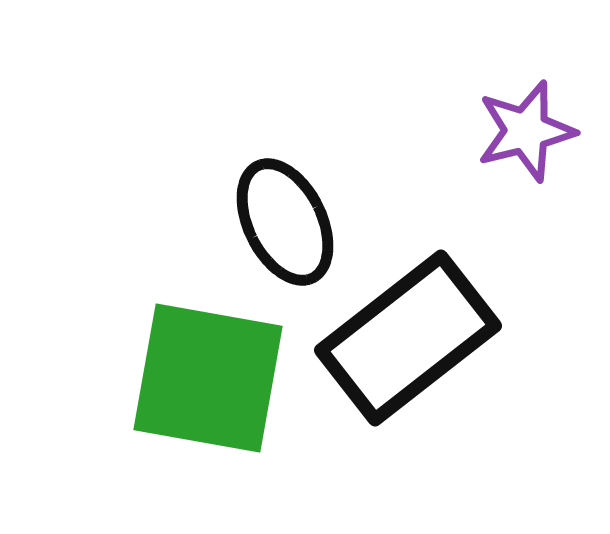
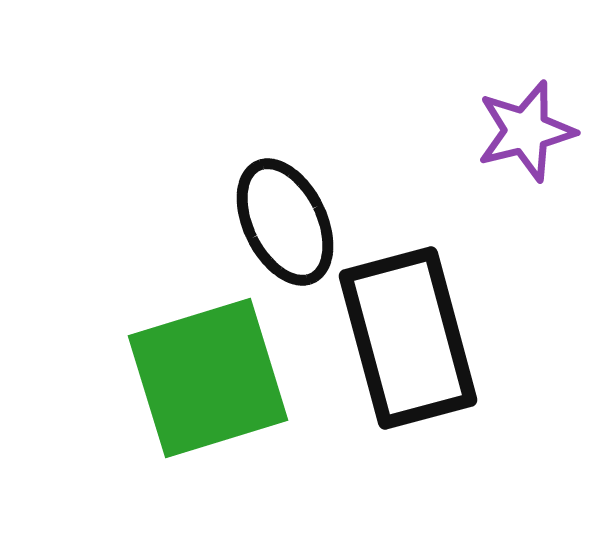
black rectangle: rotated 67 degrees counterclockwise
green square: rotated 27 degrees counterclockwise
